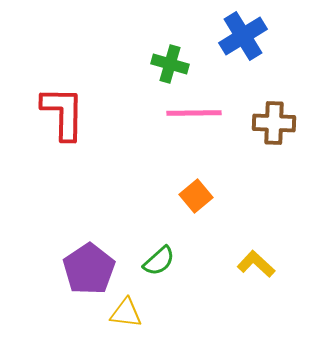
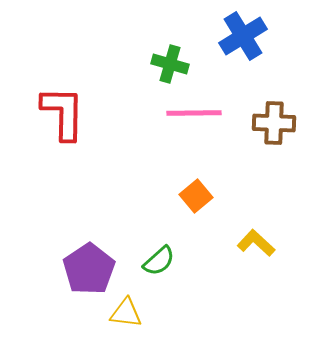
yellow L-shape: moved 21 px up
